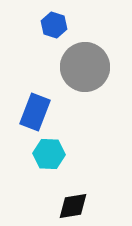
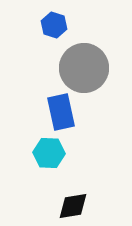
gray circle: moved 1 px left, 1 px down
blue rectangle: moved 26 px right; rotated 33 degrees counterclockwise
cyan hexagon: moved 1 px up
